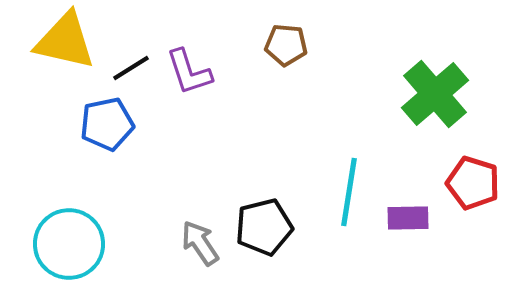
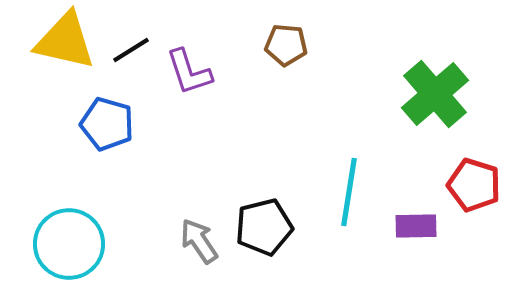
black line: moved 18 px up
blue pentagon: rotated 28 degrees clockwise
red pentagon: moved 1 px right, 2 px down
purple rectangle: moved 8 px right, 8 px down
gray arrow: moved 1 px left, 2 px up
